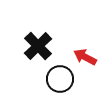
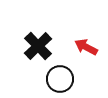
red arrow: moved 1 px right, 10 px up
